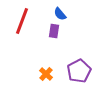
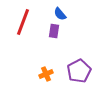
red line: moved 1 px right, 1 px down
orange cross: rotated 24 degrees clockwise
